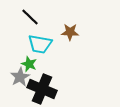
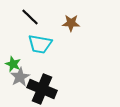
brown star: moved 1 px right, 9 px up
green star: moved 16 px left
